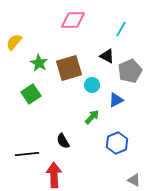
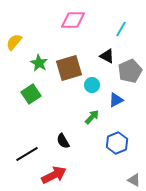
black line: rotated 25 degrees counterclockwise
red arrow: rotated 65 degrees clockwise
